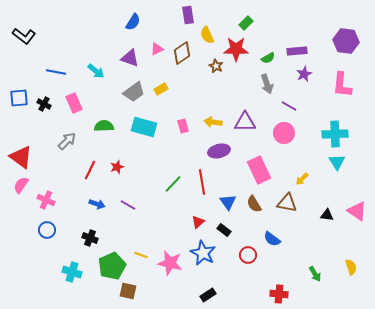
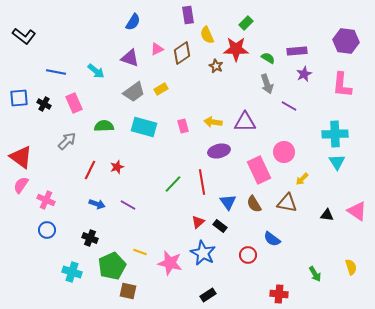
green semicircle at (268, 58): rotated 120 degrees counterclockwise
pink circle at (284, 133): moved 19 px down
black rectangle at (224, 230): moved 4 px left, 4 px up
yellow line at (141, 255): moved 1 px left, 3 px up
